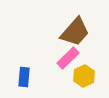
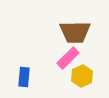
brown trapezoid: rotated 48 degrees clockwise
yellow hexagon: moved 2 px left
